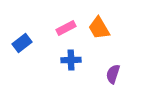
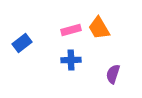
pink rectangle: moved 5 px right, 2 px down; rotated 12 degrees clockwise
